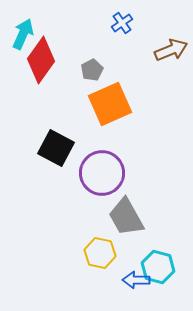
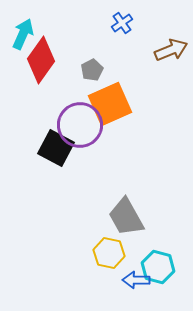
purple circle: moved 22 px left, 48 px up
yellow hexagon: moved 9 px right
